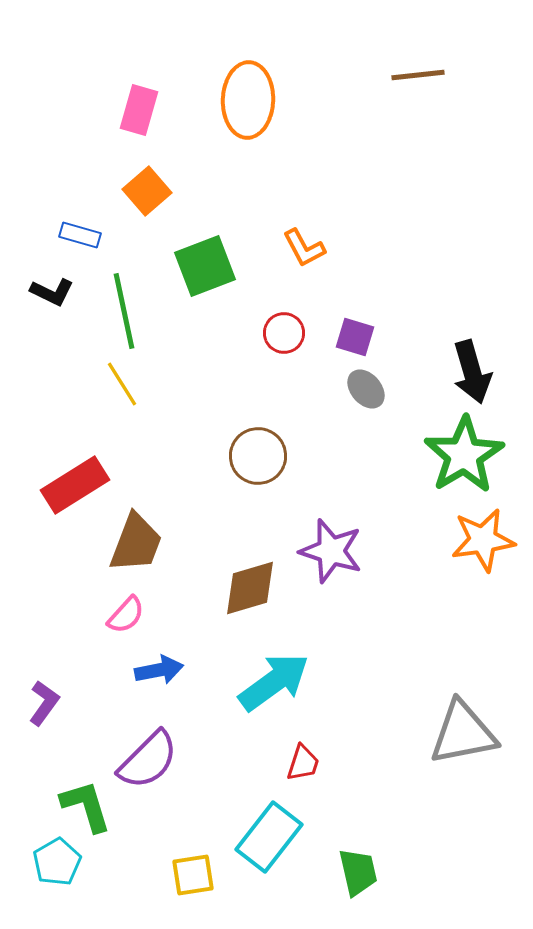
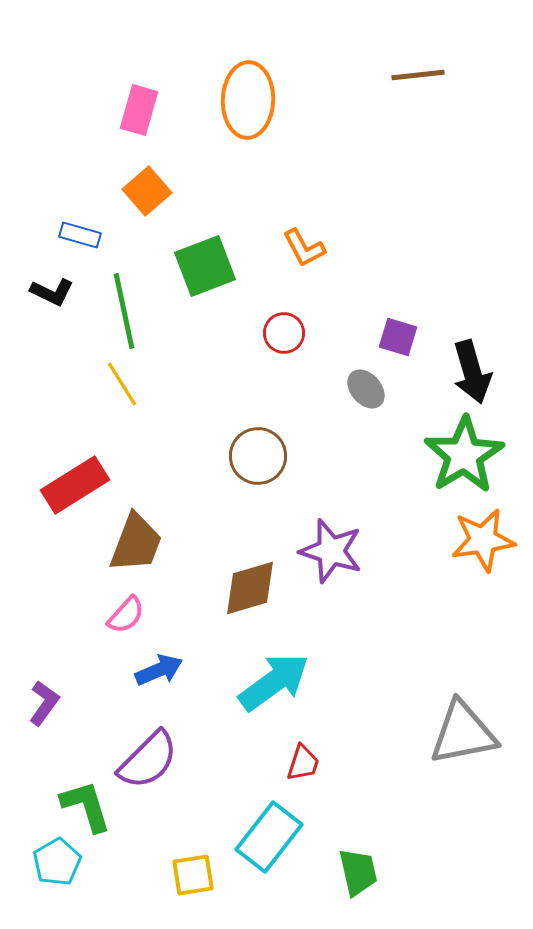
purple square: moved 43 px right
blue arrow: rotated 12 degrees counterclockwise
